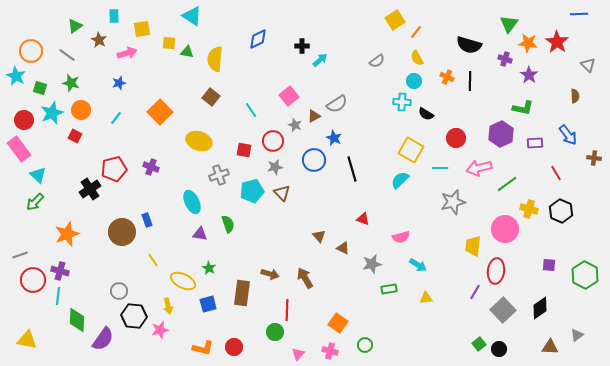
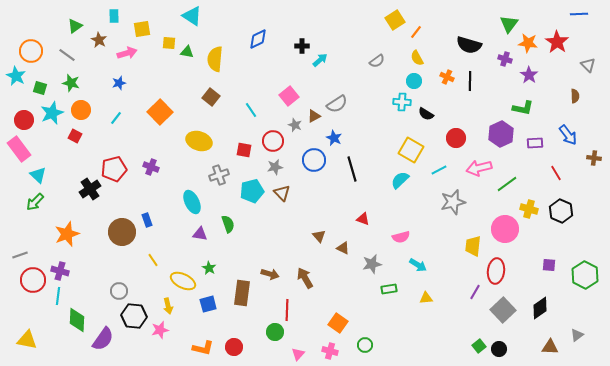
cyan line at (440, 168): moved 1 px left, 2 px down; rotated 28 degrees counterclockwise
green square at (479, 344): moved 2 px down
